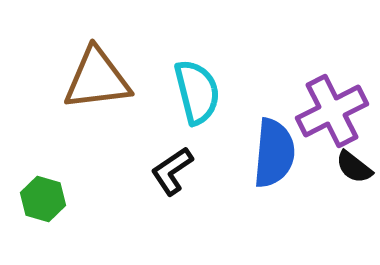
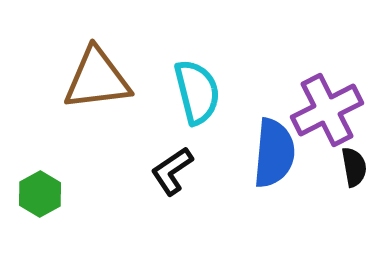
purple cross: moved 5 px left, 1 px up
black semicircle: rotated 138 degrees counterclockwise
green hexagon: moved 3 px left, 5 px up; rotated 15 degrees clockwise
